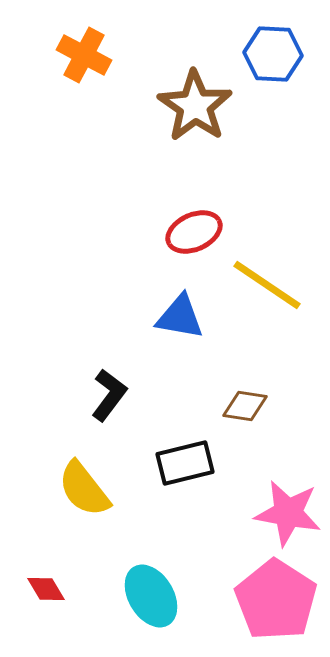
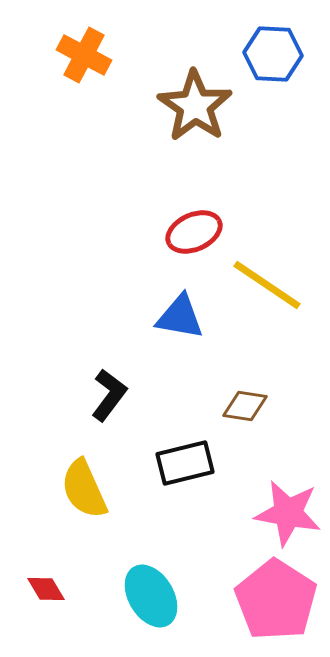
yellow semicircle: rotated 14 degrees clockwise
